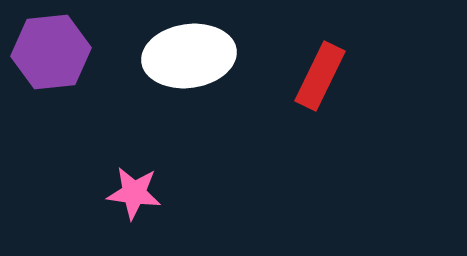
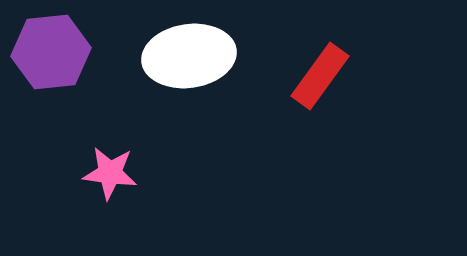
red rectangle: rotated 10 degrees clockwise
pink star: moved 24 px left, 20 px up
